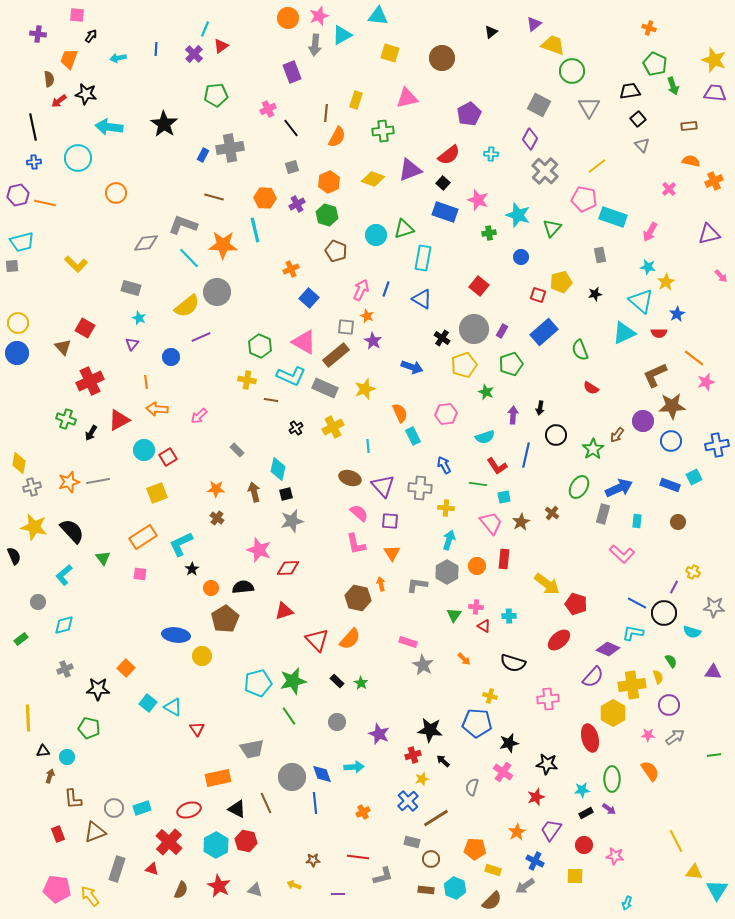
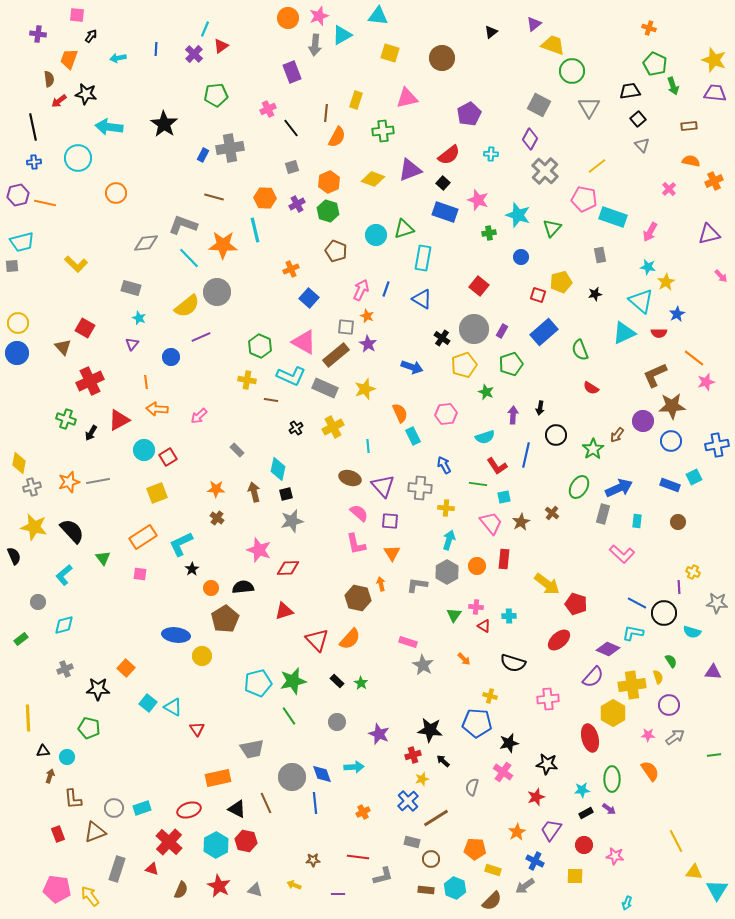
green hexagon at (327, 215): moved 1 px right, 4 px up
purple star at (373, 341): moved 5 px left, 3 px down
purple line at (674, 587): moved 5 px right; rotated 32 degrees counterclockwise
gray star at (714, 607): moved 3 px right, 4 px up
